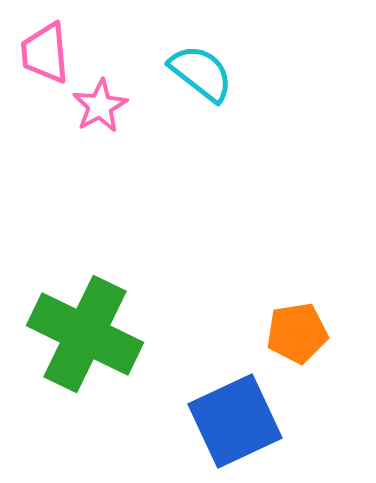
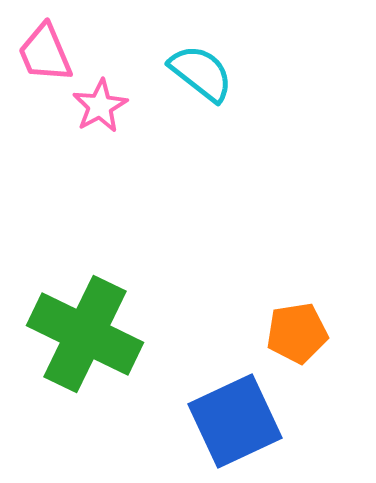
pink trapezoid: rotated 18 degrees counterclockwise
